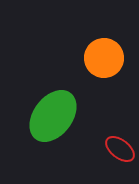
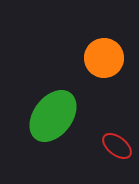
red ellipse: moved 3 px left, 3 px up
